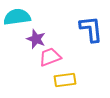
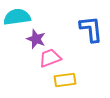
pink trapezoid: moved 1 px down
